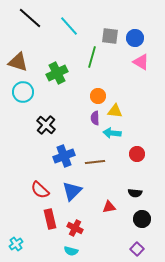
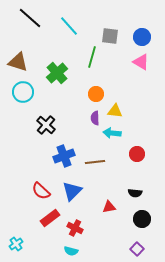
blue circle: moved 7 px right, 1 px up
green cross: rotated 15 degrees counterclockwise
orange circle: moved 2 px left, 2 px up
red semicircle: moved 1 px right, 1 px down
red rectangle: moved 1 px up; rotated 66 degrees clockwise
